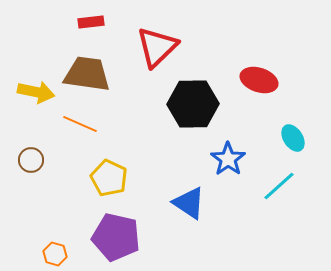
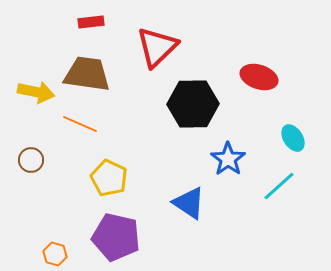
red ellipse: moved 3 px up
